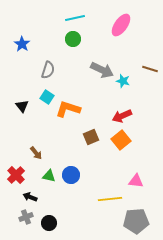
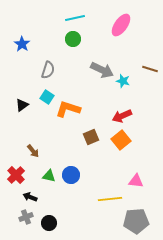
black triangle: moved 1 px up; rotated 32 degrees clockwise
brown arrow: moved 3 px left, 2 px up
